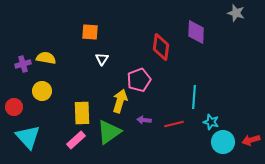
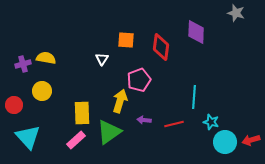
orange square: moved 36 px right, 8 px down
red circle: moved 2 px up
cyan circle: moved 2 px right
